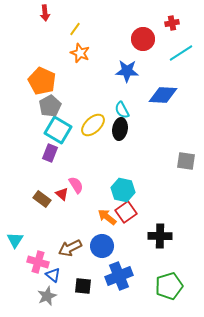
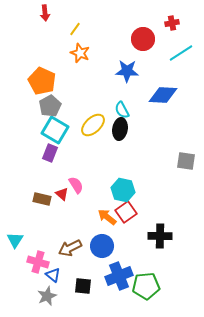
cyan square: moved 3 px left
brown rectangle: rotated 24 degrees counterclockwise
green pentagon: moved 23 px left; rotated 12 degrees clockwise
